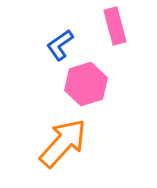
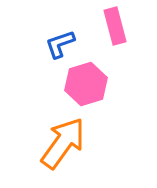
blue L-shape: moved 1 px up; rotated 16 degrees clockwise
orange arrow: rotated 6 degrees counterclockwise
